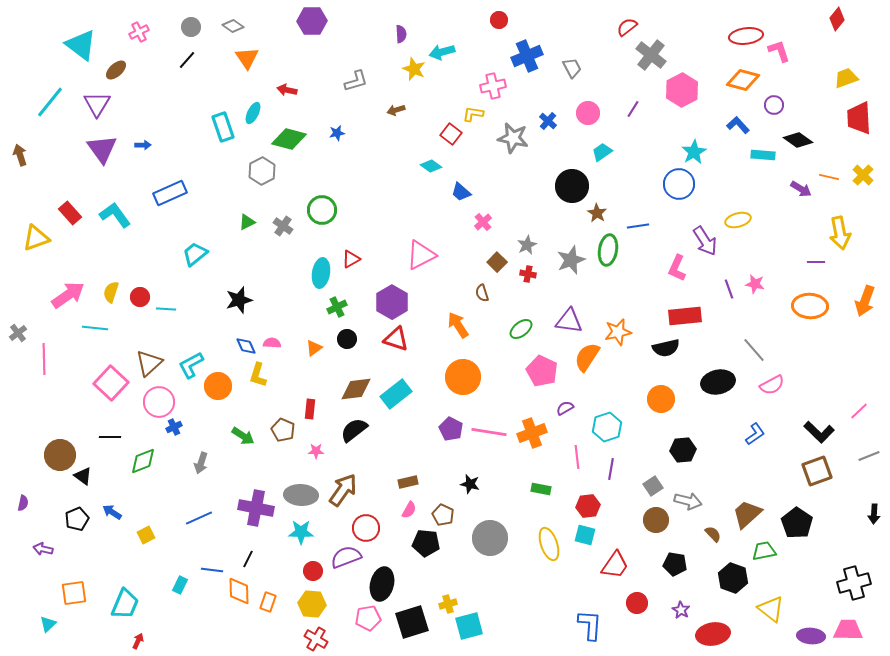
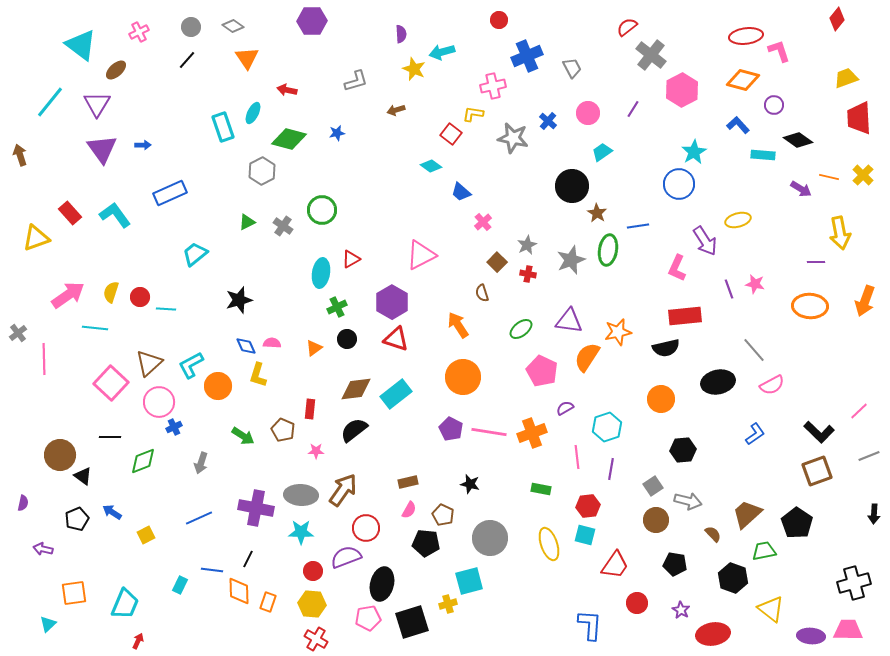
cyan square at (469, 626): moved 45 px up
